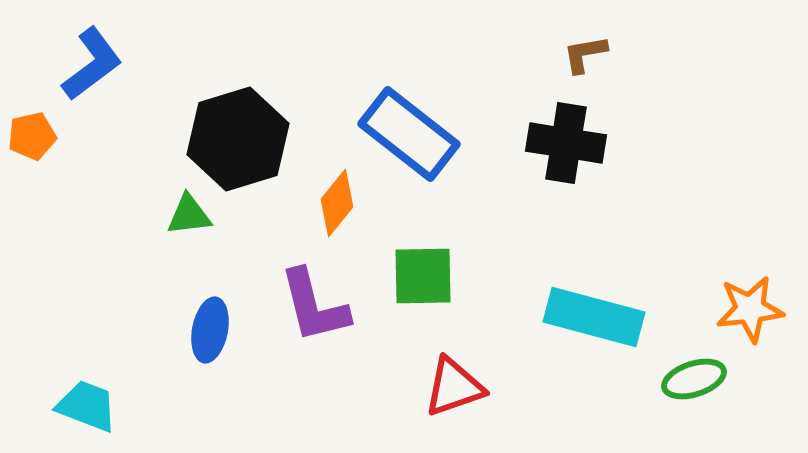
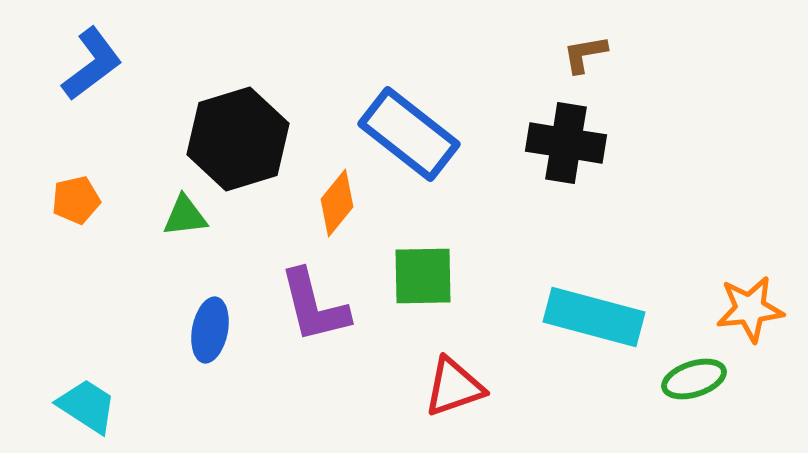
orange pentagon: moved 44 px right, 64 px down
green triangle: moved 4 px left, 1 px down
cyan trapezoid: rotated 12 degrees clockwise
